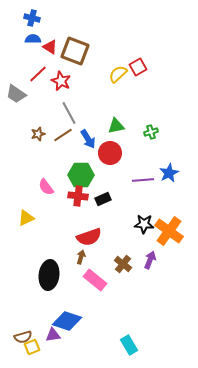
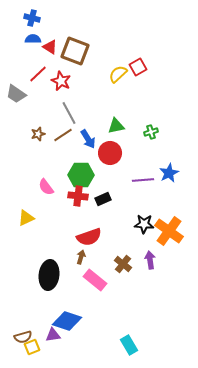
purple arrow: rotated 30 degrees counterclockwise
